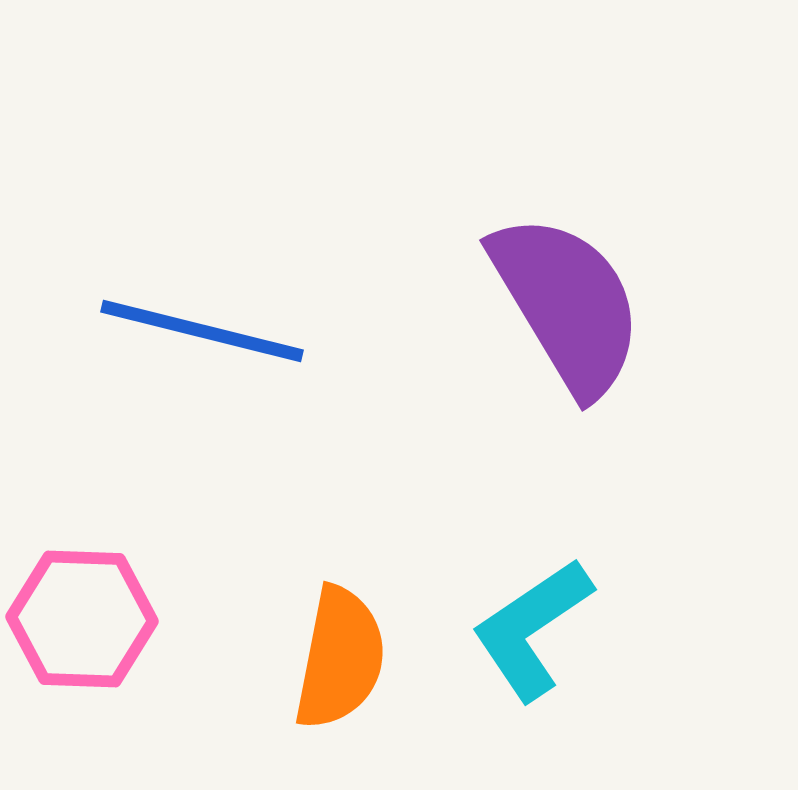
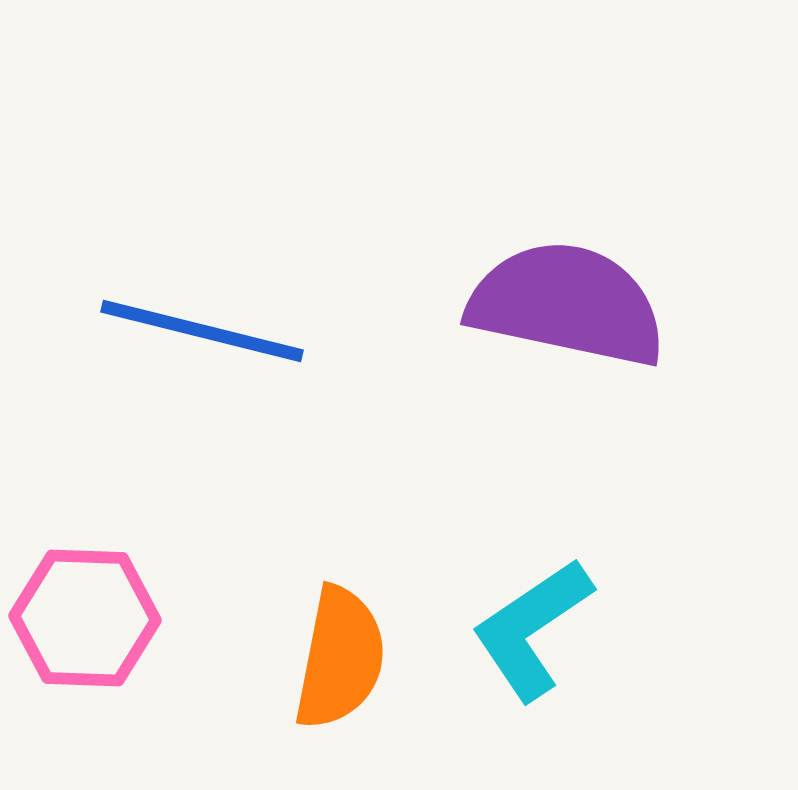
purple semicircle: rotated 47 degrees counterclockwise
pink hexagon: moved 3 px right, 1 px up
